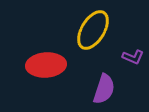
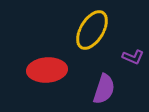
yellow ellipse: moved 1 px left
red ellipse: moved 1 px right, 5 px down
